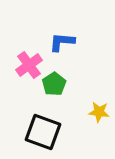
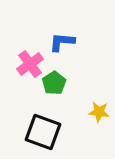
pink cross: moved 1 px right, 1 px up
green pentagon: moved 1 px up
